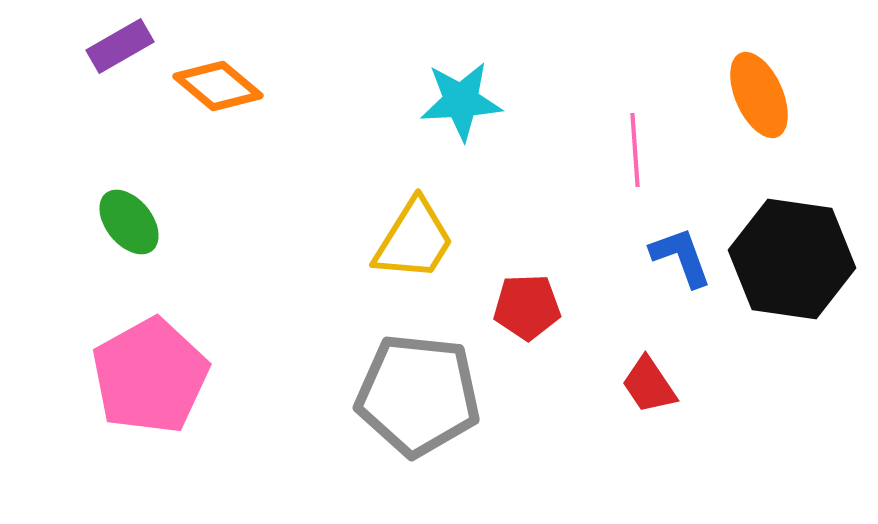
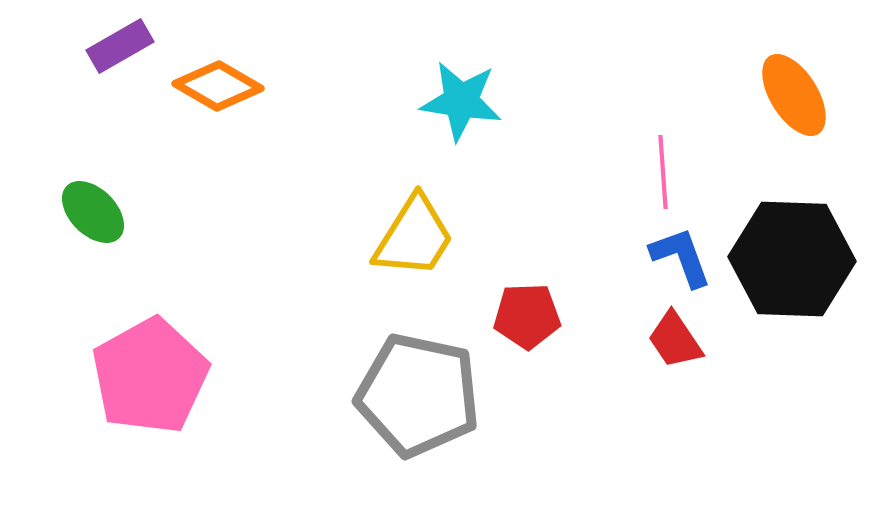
orange diamond: rotated 10 degrees counterclockwise
orange ellipse: moved 35 px right; rotated 8 degrees counterclockwise
cyan star: rotated 12 degrees clockwise
pink line: moved 28 px right, 22 px down
green ellipse: moved 36 px left, 10 px up; rotated 6 degrees counterclockwise
yellow trapezoid: moved 3 px up
black hexagon: rotated 6 degrees counterclockwise
red pentagon: moved 9 px down
red trapezoid: moved 26 px right, 45 px up
gray pentagon: rotated 6 degrees clockwise
